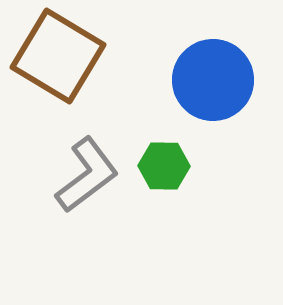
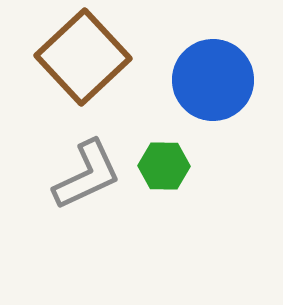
brown square: moved 25 px right, 1 px down; rotated 16 degrees clockwise
gray L-shape: rotated 12 degrees clockwise
